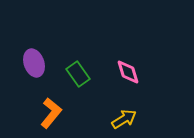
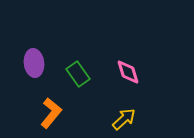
purple ellipse: rotated 12 degrees clockwise
yellow arrow: rotated 10 degrees counterclockwise
